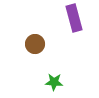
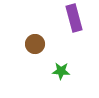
green star: moved 7 px right, 11 px up
